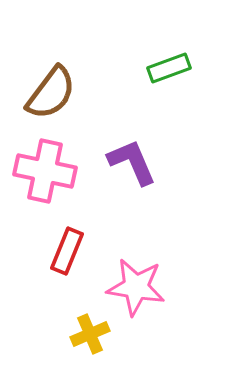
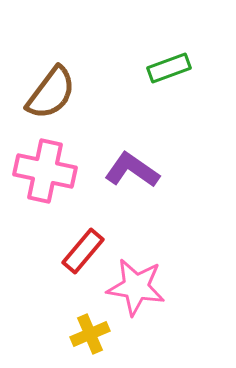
purple L-shape: moved 8 px down; rotated 32 degrees counterclockwise
red rectangle: moved 16 px right; rotated 18 degrees clockwise
